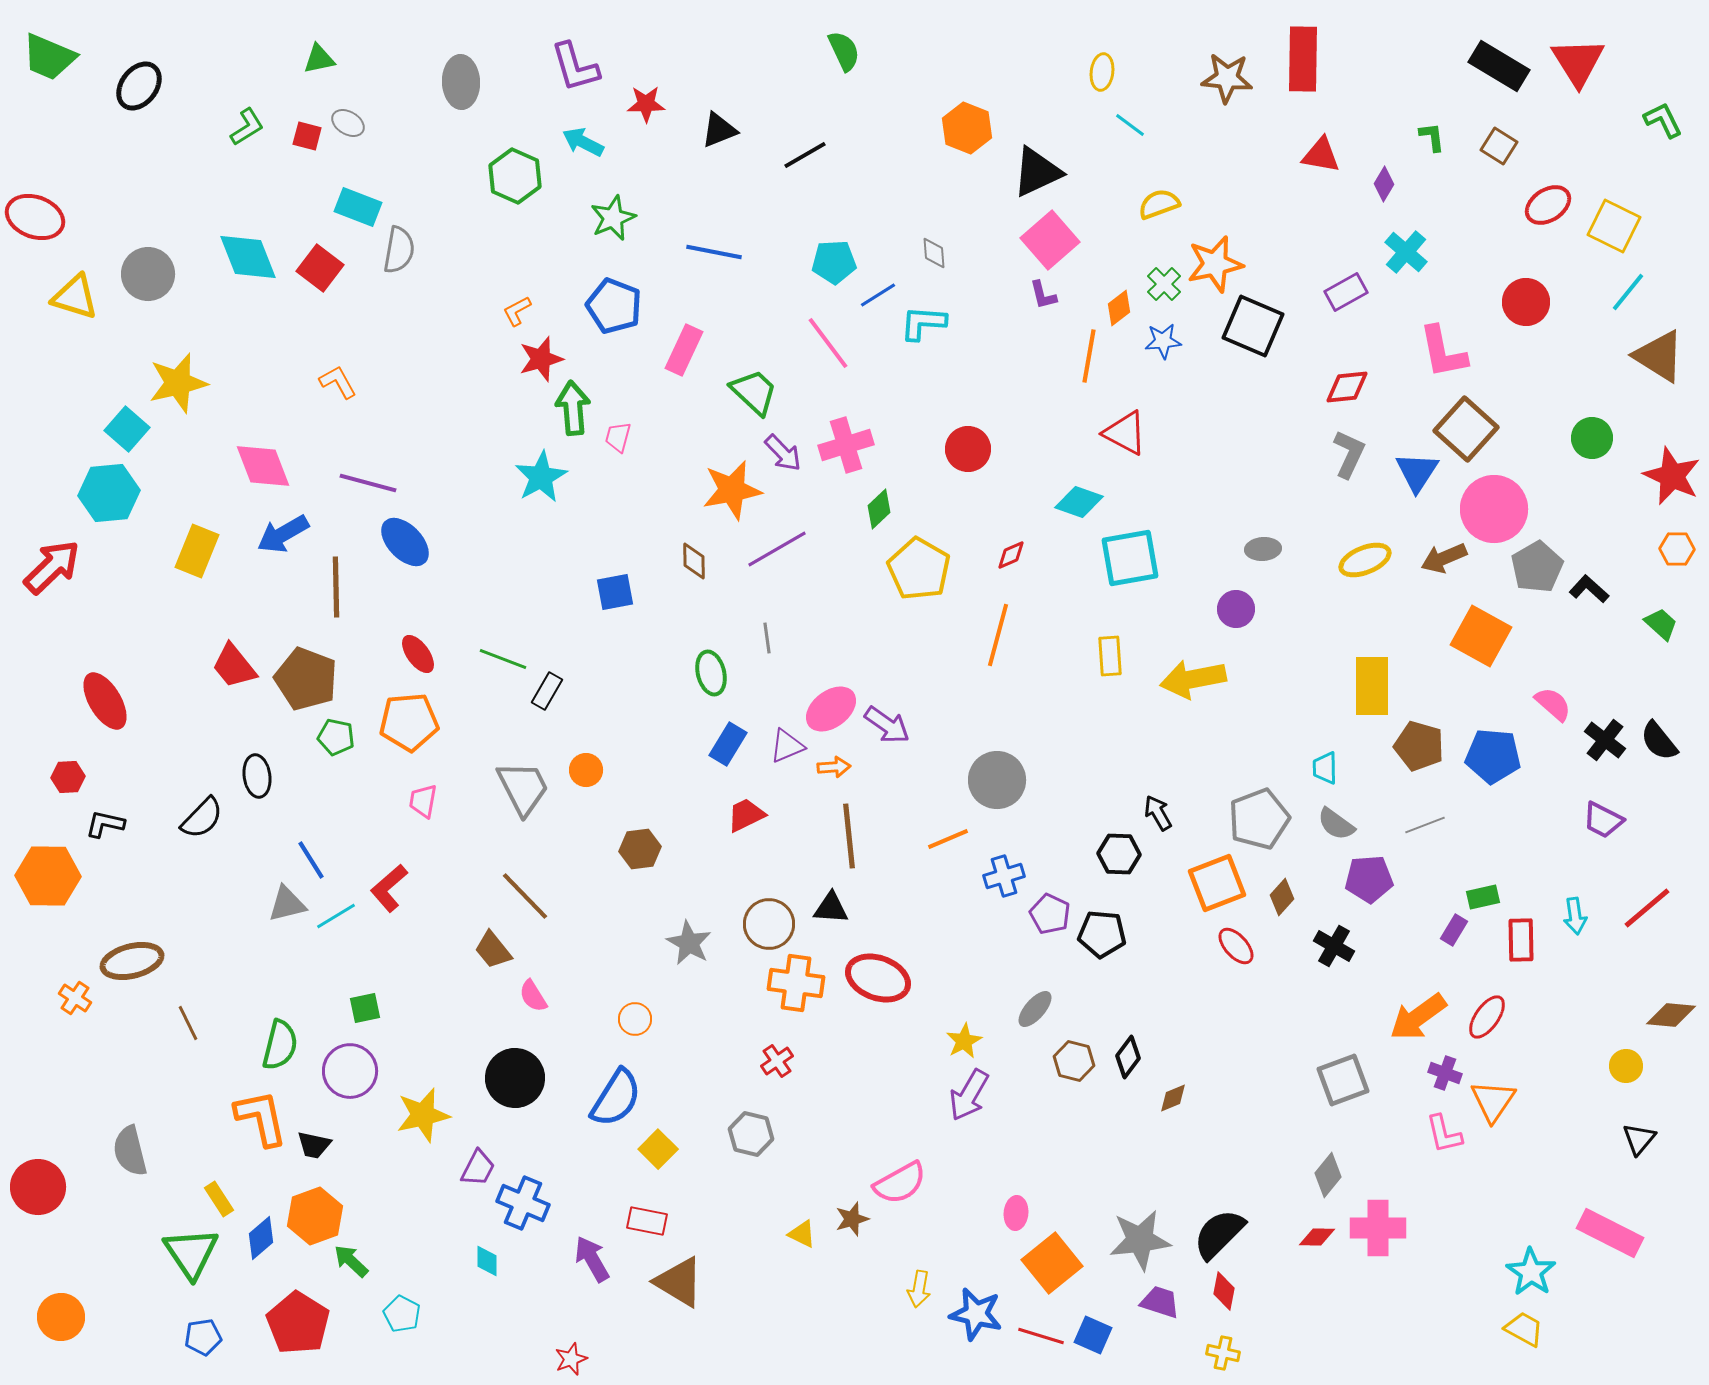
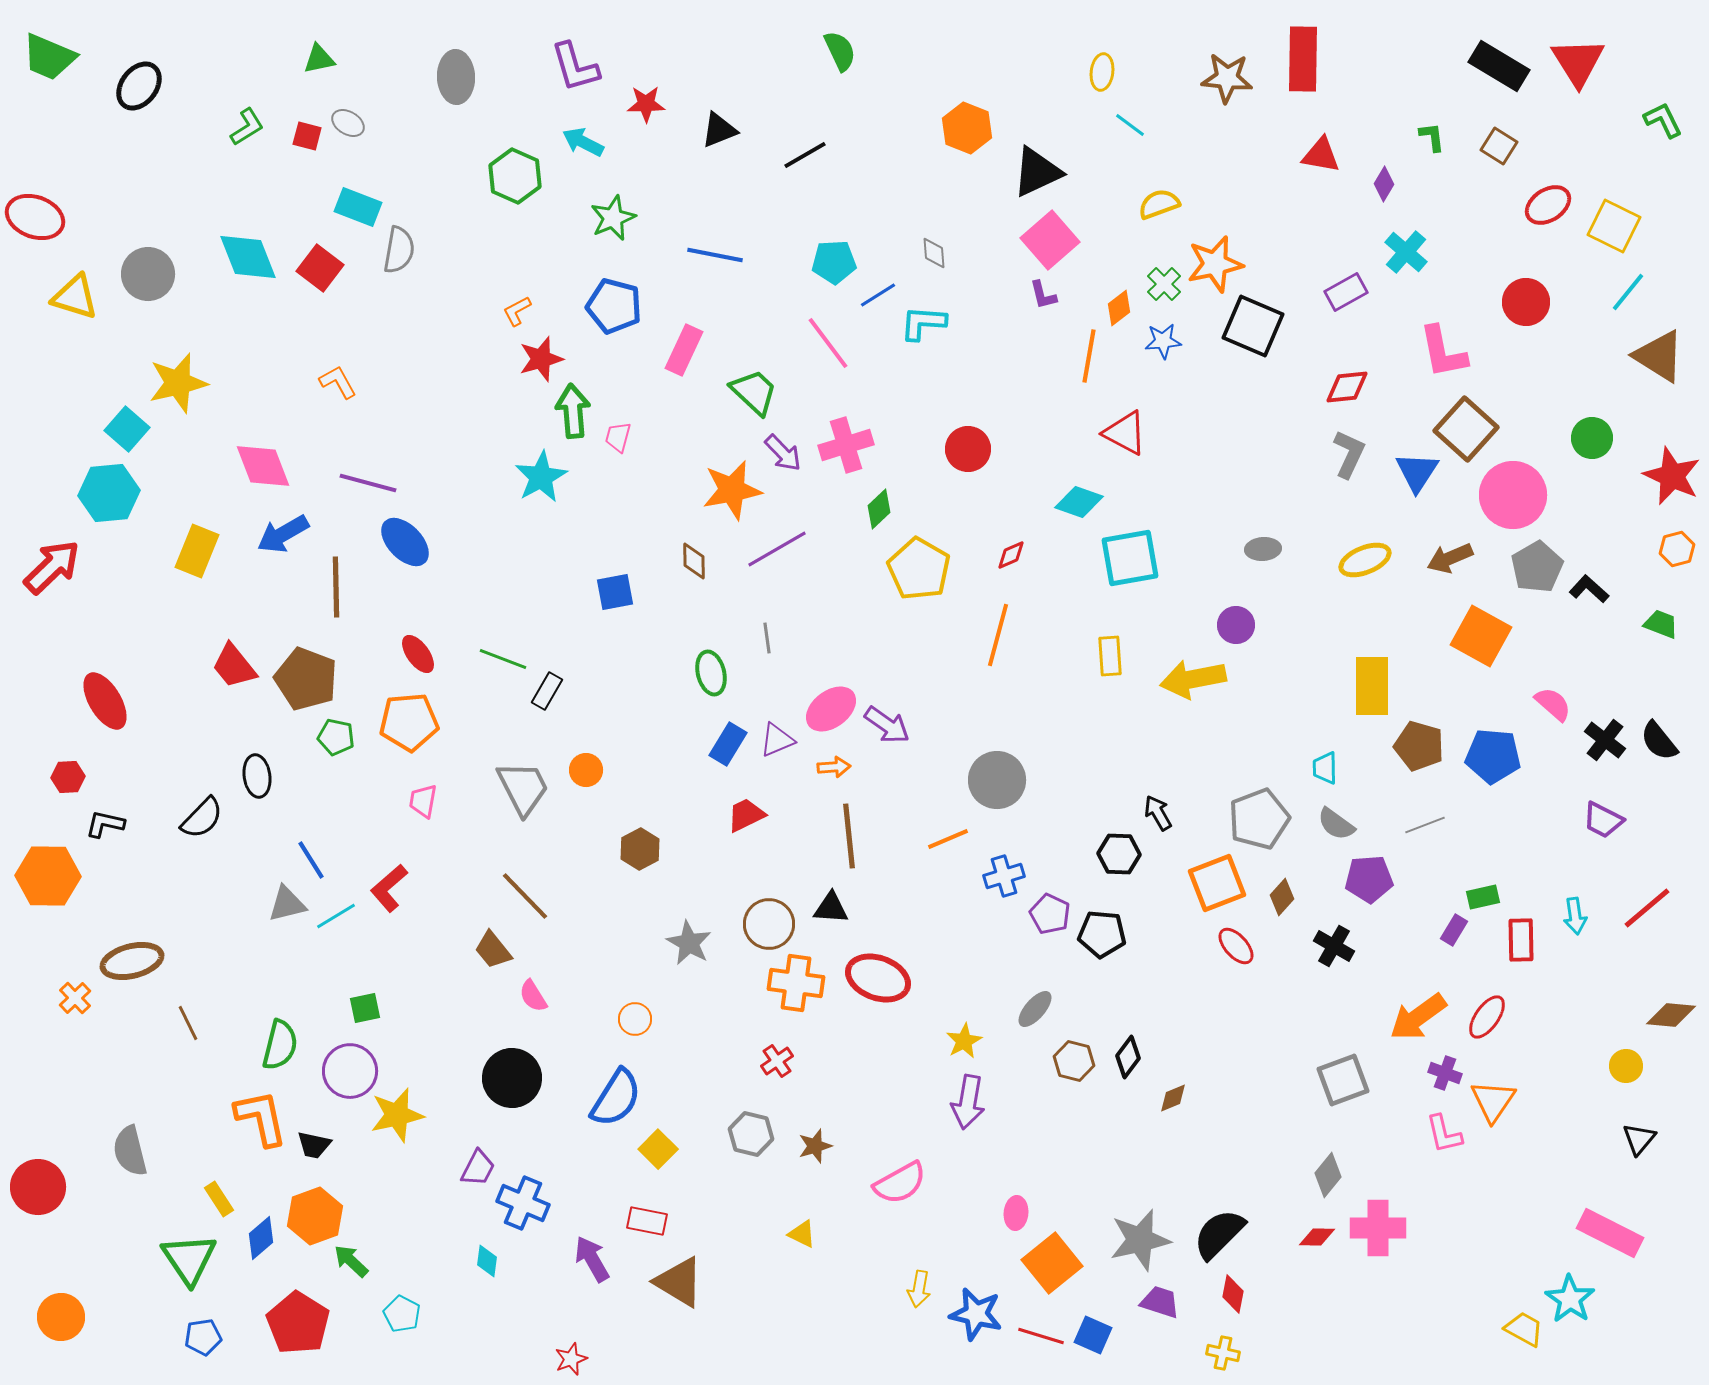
green semicircle at (844, 51): moved 4 px left
gray ellipse at (461, 82): moved 5 px left, 5 px up
blue line at (714, 252): moved 1 px right, 3 px down
blue pentagon at (614, 306): rotated 6 degrees counterclockwise
green arrow at (573, 408): moved 3 px down
pink circle at (1494, 509): moved 19 px right, 14 px up
orange hexagon at (1677, 549): rotated 16 degrees counterclockwise
brown arrow at (1444, 558): moved 6 px right
purple circle at (1236, 609): moved 16 px down
green trapezoid at (1661, 624): rotated 21 degrees counterclockwise
purple triangle at (787, 746): moved 10 px left, 6 px up
brown hexagon at (640, 849): rotated 21 degrees counterclockwise
orange cross at (75, 998): rotated 12 degrees clockwise
black circle at (515, 1078): moved 3 px left
purple arrow at (969, 1095): moved 1 px left, 7 px down; rotated 20 degrees counterclockwise
yellow star at (423, 1115): moved 26 px left
brown star at (852, 1219): moved 37 px left, 73 px up
gray star at (1140, 1240): rotated 6 degrees counterclockwise
green triangle at (191, 1253): moved 2 px left, 6 px down
cyan diamond at (487, 1261): rotated 8 degrees clockwise
cyan star at (1531, 1272): moved 39 px right, 27 px down
red diamond at (1224, 1291): moved 9 px right, 3 px down
